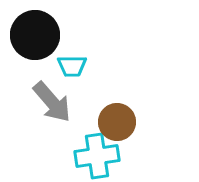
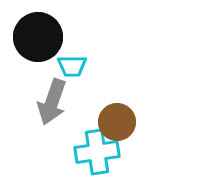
black circle: moved 3 px right, 2 px down
gray arrow: rotated 60 degrees clockwise
cyan cross: moved 4 px up
